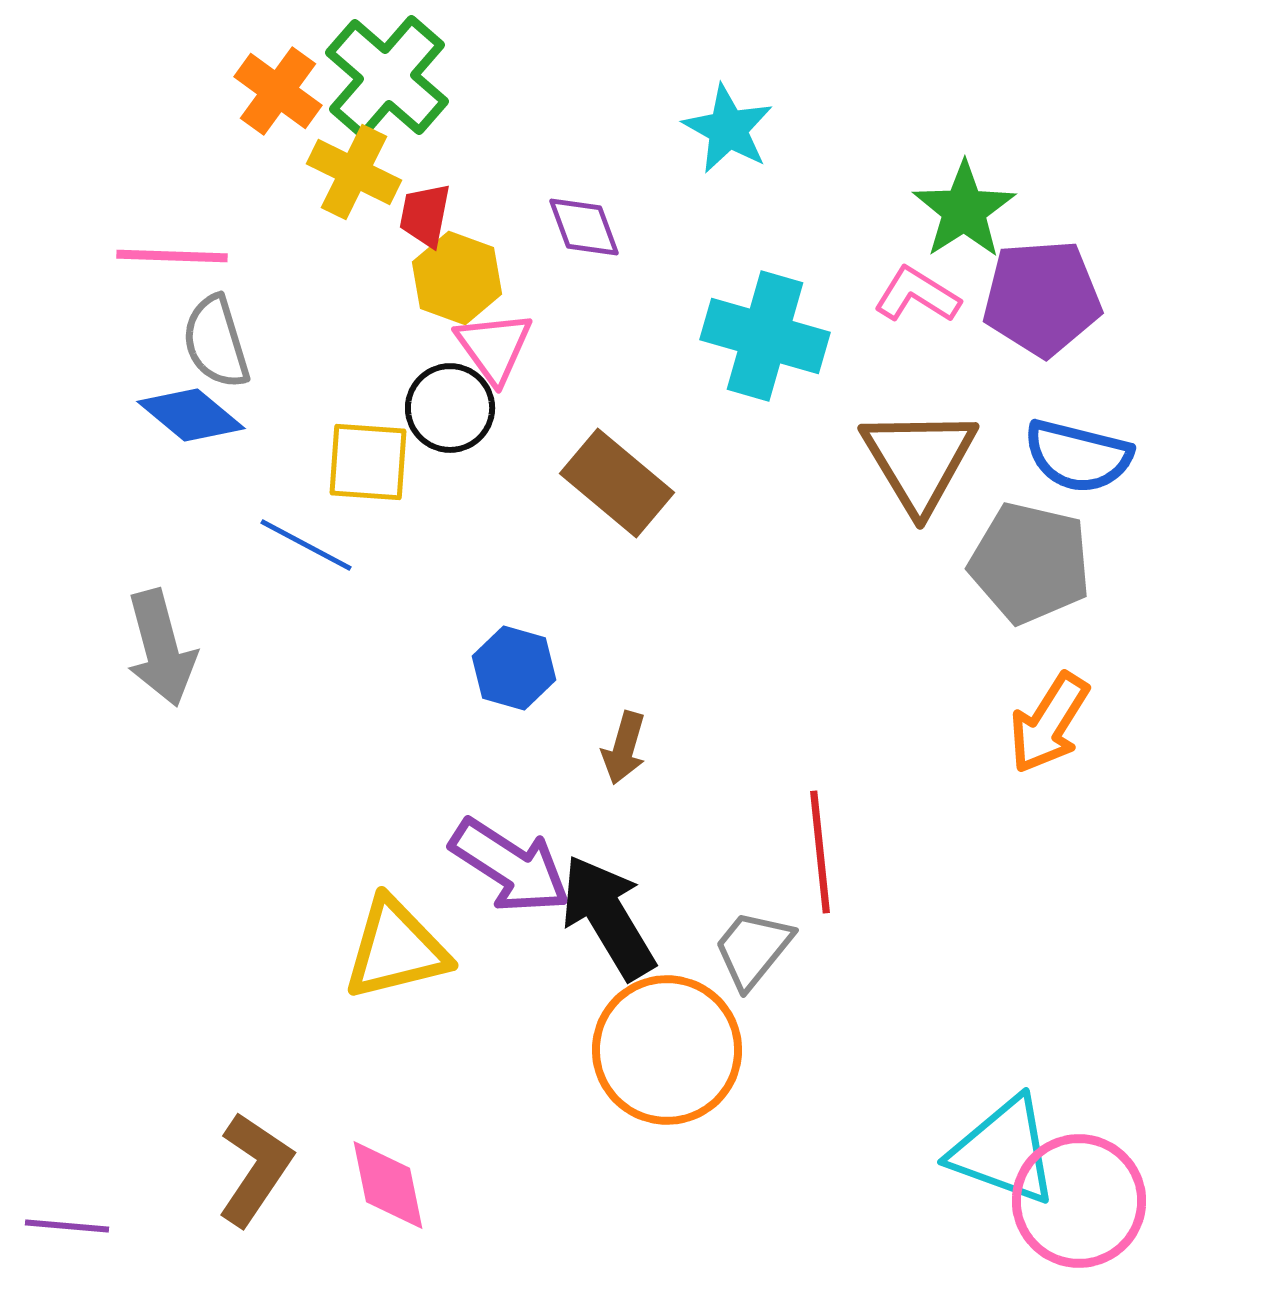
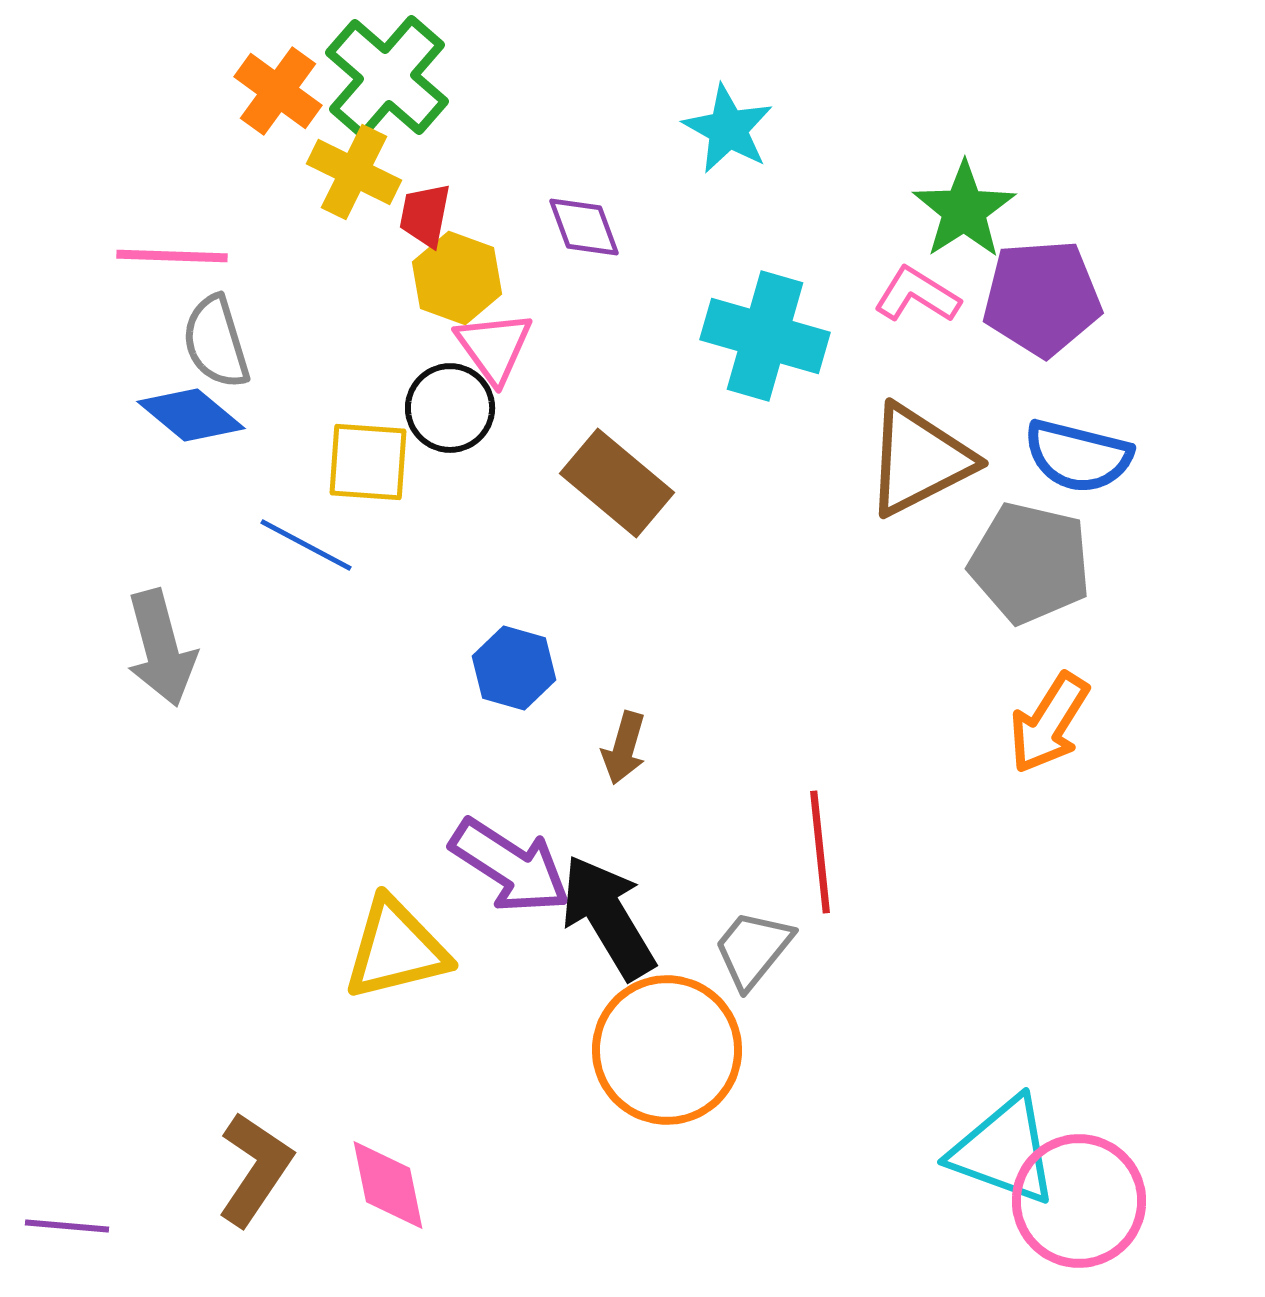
brown triangle: rotated 34 degrees clockwise
